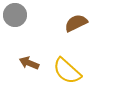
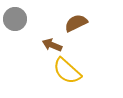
gray circle: moved 4 px down
brown arrow: moved 23 px right, 18 px up
